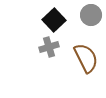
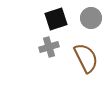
gray circle: moved 3 px down
black square: moved 2 px right, 1 px up; rotated 25 degrees clockwise
